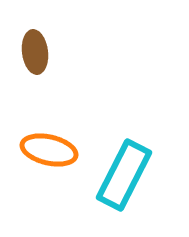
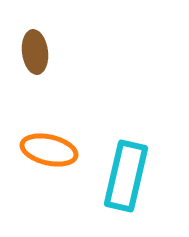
cyan rectangle: moved 2 px right, 1 px down; rotated 14 degrees counterclockwise
